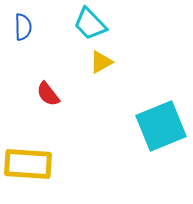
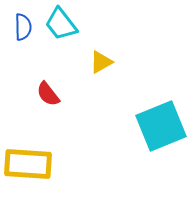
cyan trapezoid: moved 29 px left; rotated 6 degrees clockwise
